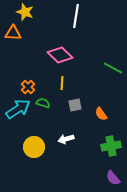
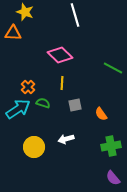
white line: moved 1 px left, 1 px up; rotated 25 degrees counterclockwise
